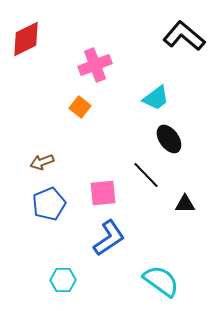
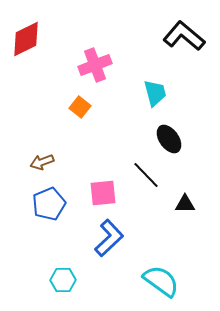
cyan trapezoid: moved 1 px left, 5 px up; rotated 68 degrees counterclockwise
blue L-shape: rotated 9 degrees counterclockwise
